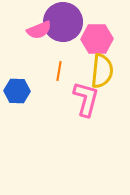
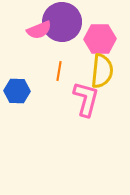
purple circle: moved 1 px left
pink hexagon: moved 3 px right
